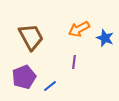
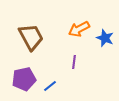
purple pentagon: moved 2 px down; rotated 10 degrees clockwise
